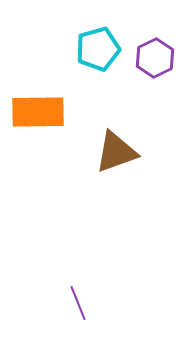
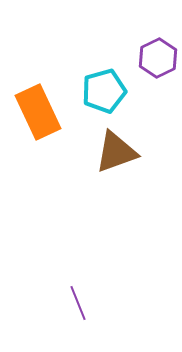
cyan pentagon: moved 6 px right, 42 px down
purple hexagon: moved 3 px right
orange rectangle: rotated 66 degrees clockwise
